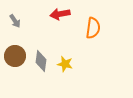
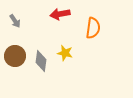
yellow star: moved 11 px up
